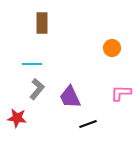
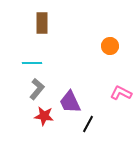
orange circle: moved 2 px left, 2 px up
cyan line: moved 1 px up
pink L-shape: rotated 25 degrees clockwise
purple trapezoid: moved 5 px down
red star: moved 27 px right, 2 px up
black line: rotated 42 degrees counterclockwise
